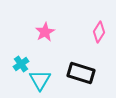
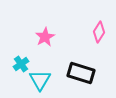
pink star: moved 5 px down
